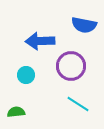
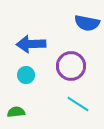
blue semicircle: moved 3 px right, 2 px up
blue arrow: moved 9 px left, 3 px down
